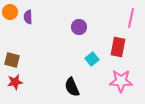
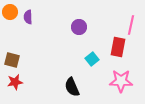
pink line: moved 7 px down
